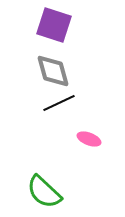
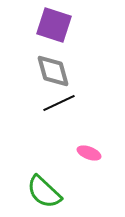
pink ellipse: moved 14 px down
